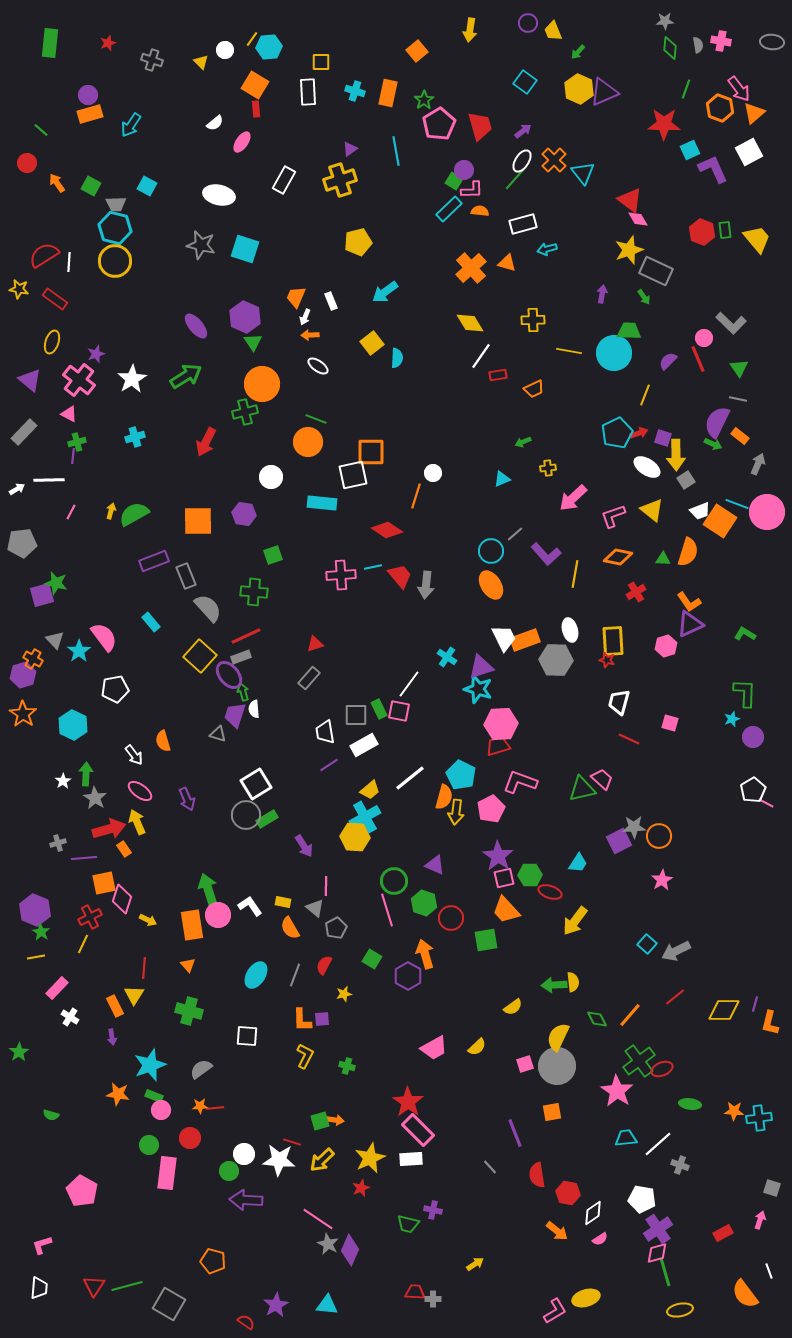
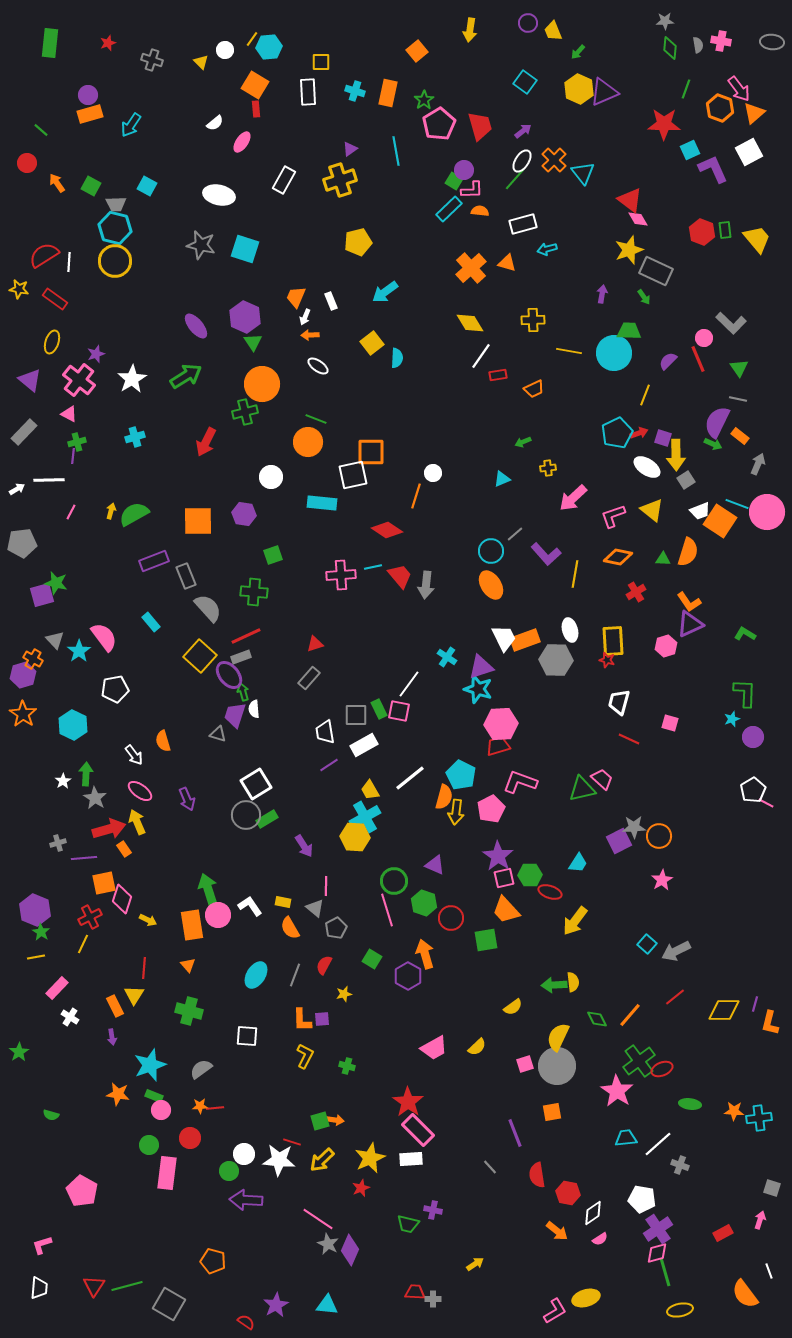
yellow trapezoid at (370, 790): rotated 100 degrees clockwise
